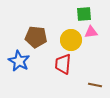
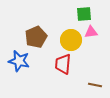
brown pentagon: rotated 30 degrees counterclockwise
blue star: rotated 15 degrees counterclockwise
